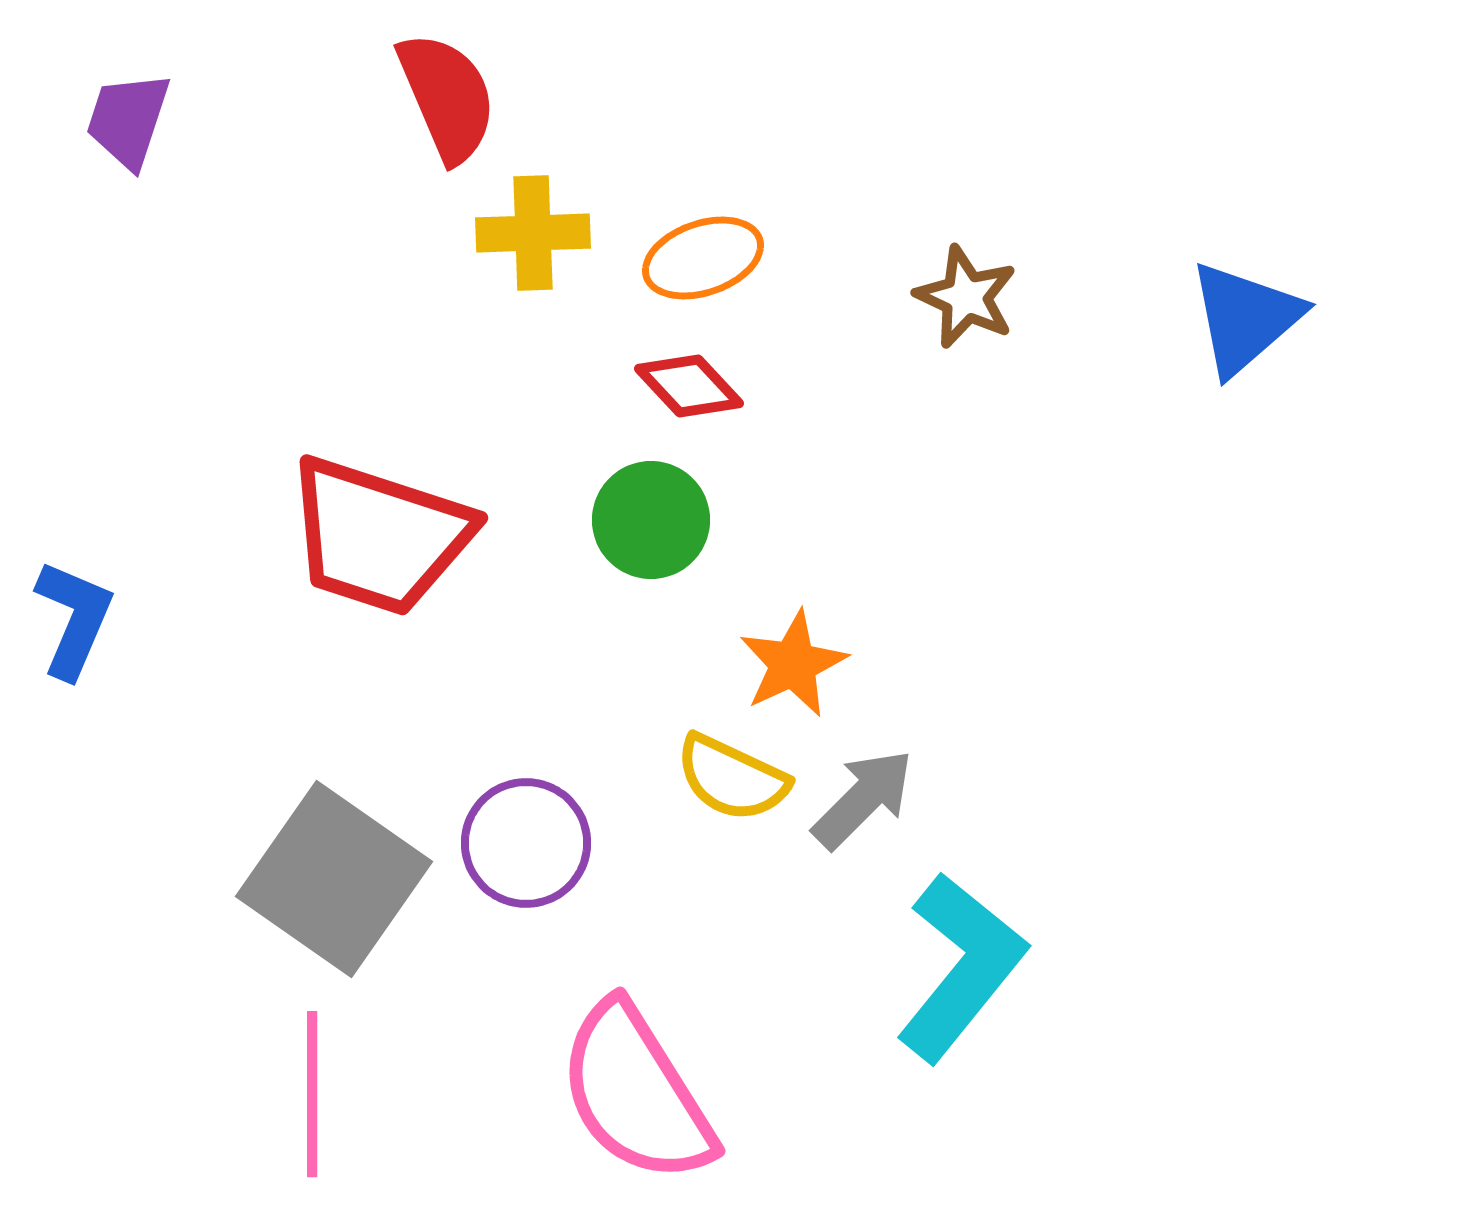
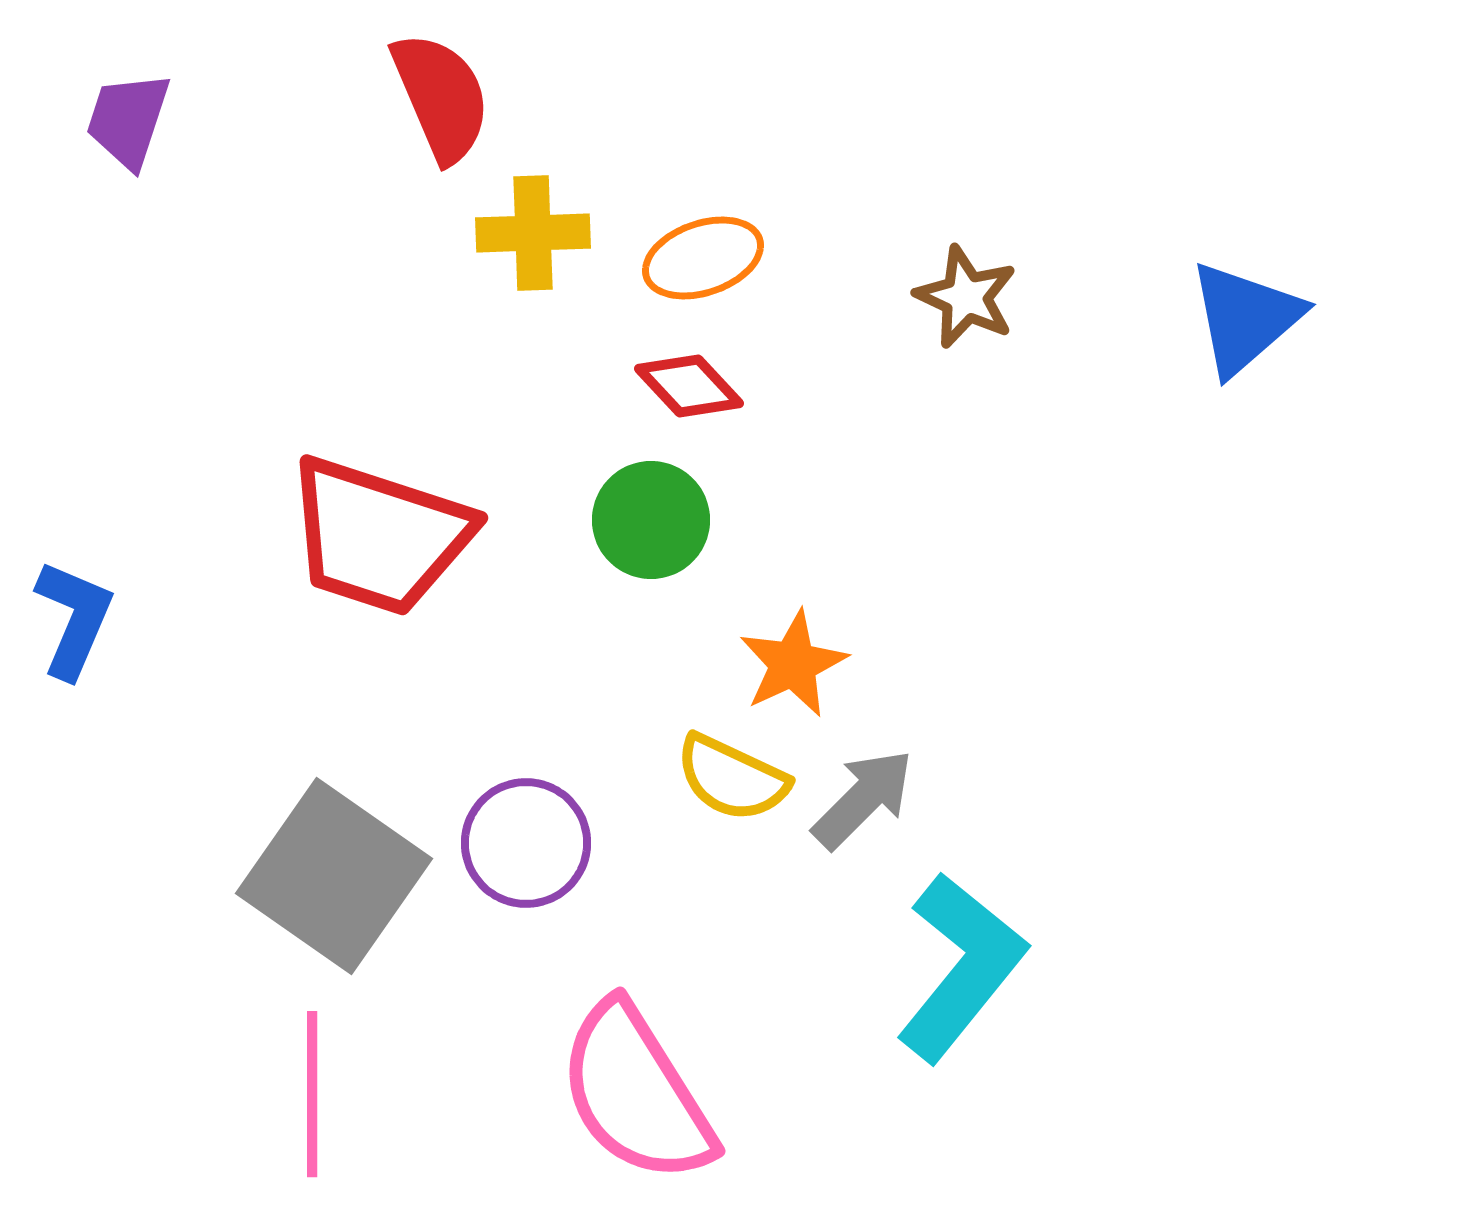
red semicircle: moved 6 px left
gray square: moved 3 px up
